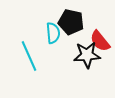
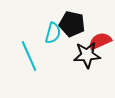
black pentagon: moved 1 px right, 2 px down
cyan semicircle: rotated 20 degrees clockwise
red semicircle: rotated 105 degrees clockwise
